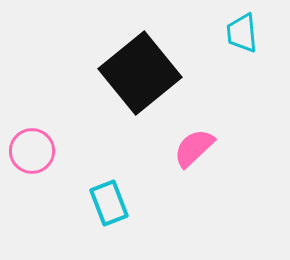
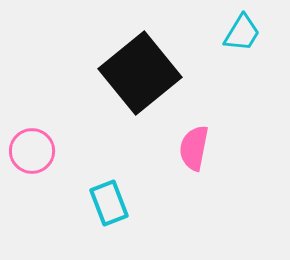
cyan trapezoid: rotated 144 degrees counterclockwise
pink semicircle: rotated 36 degrees counterclockwise
